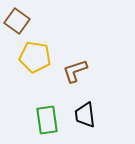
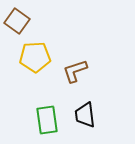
yellow pentagon: rotated 12 degrees counterclockwise
